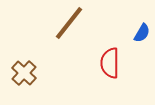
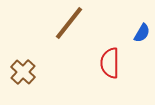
brown cross: moved 1 px left, 1 px up
